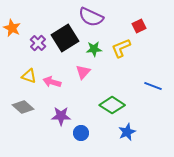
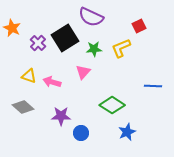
blue line: rotated 18 degrees counterclockwise
